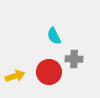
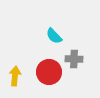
cyan semicircle: rotated 18 degrees counterclockwise
yellow arrow: rotated 66 degrees counterclockwise
